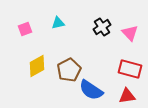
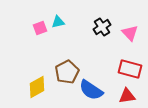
cyan triangle: moved 1 px up
pink square: moved 15 px right, 1 px up
yellow diamond: moved 21 px down
brown pentagon: moved 2 px left, 2 px down
